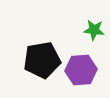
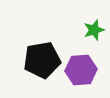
green star: rotated 25 degrees counterclockwise
